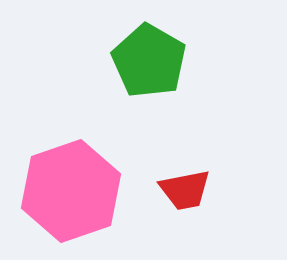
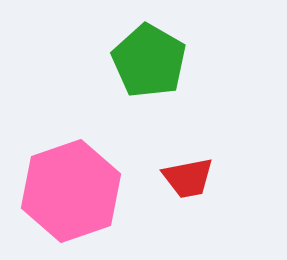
red trapezoid: moved 3 px right, 12 px up
